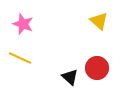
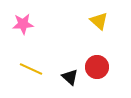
pink star: rotated 25 degrees counterclockwise
yellow line: moved 11 px right, 11 px down
red circle: moved 1 px up
